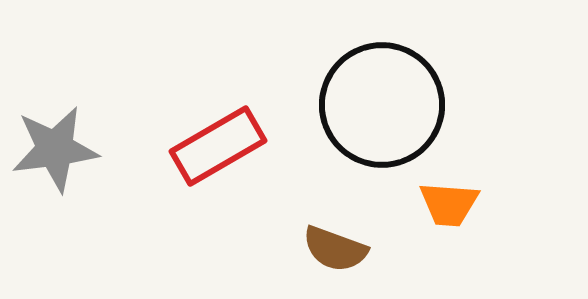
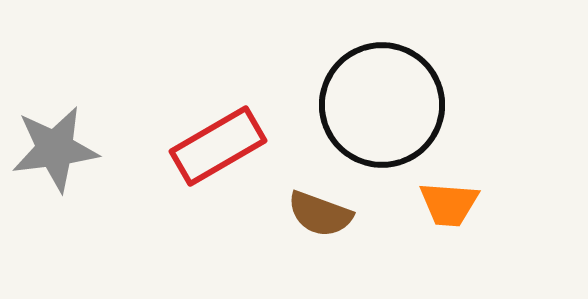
brown semicircle: moved 15 px left, 35 px up
